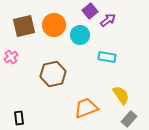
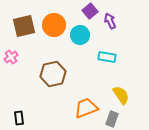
purple arrow: moved 2 px right, 1 px down; rotated 77 degrees counterclockwise
gray rectangle: moved 17 px left; rotated 21 degrees counterclockwise
